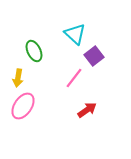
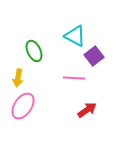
cyan triangle: moved 2 px down; rotated 15 degrees counterclockwise
pink line: rotated 55 degrees clockwise
